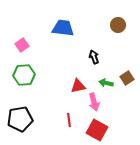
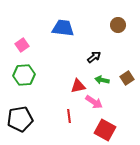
black arrow: rotated 72 degrees clockwise
green arrow: moved 4 px left, 3 px up
pink arrow: rotated 42 degrees counterclockwise
red line: moved 4 px up
red square: moved 8 px right
